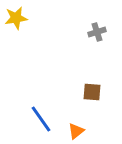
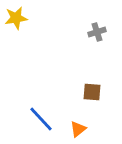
blue line: rotated 8 degrees counterclockwise
orange triangle: moved 2 px right, 2 px up
